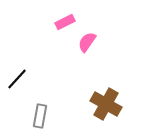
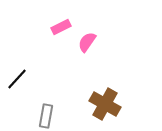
pink rectangle: moved 4 px left, 5 px down
brown cross: moved 1 px left
gray rectangle: moved 6 px right
